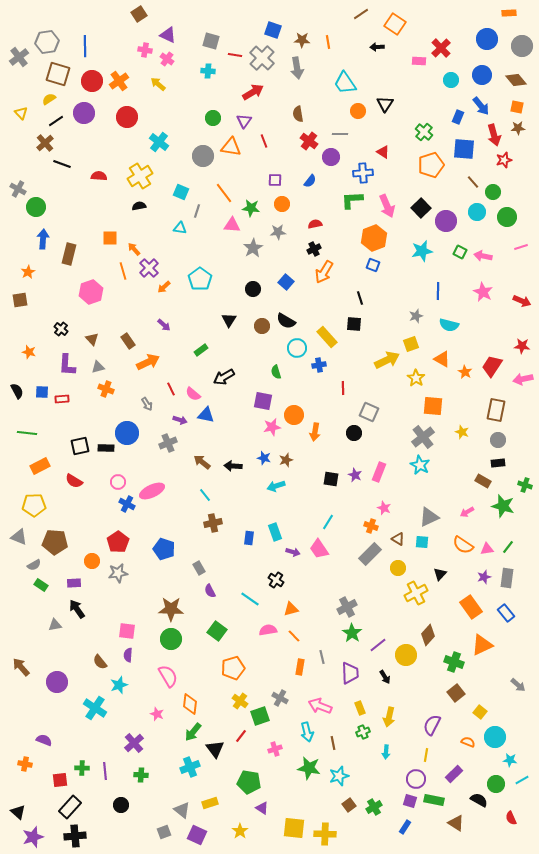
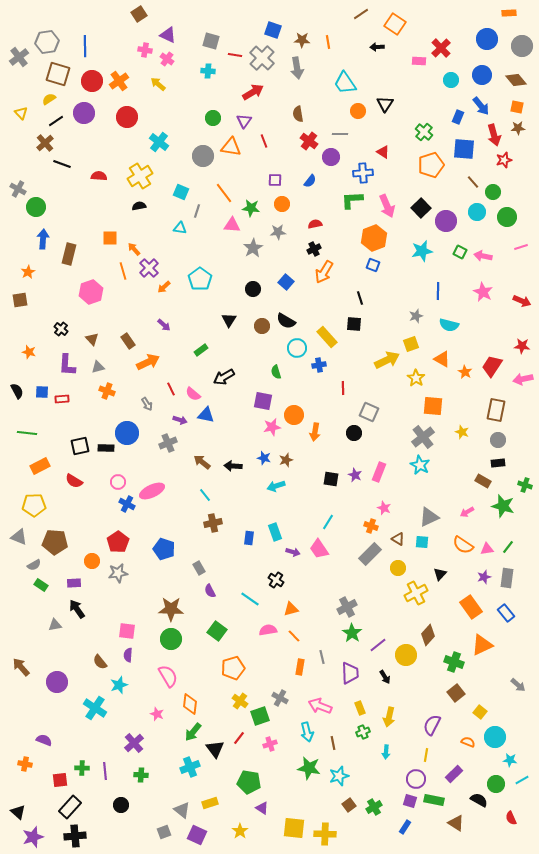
orange cross at (106, 389): moved 1 px right, 2 px down
red line at (241, 736): moved 2 px left, 2 px down
pink cross at (275, 749): moved 5 px left, 5 px up
